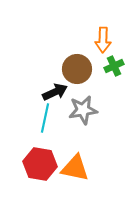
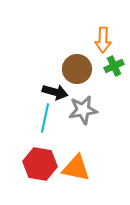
black arrow: rotated 40 degrees clockwise
orange triangle: moved 1 px right
